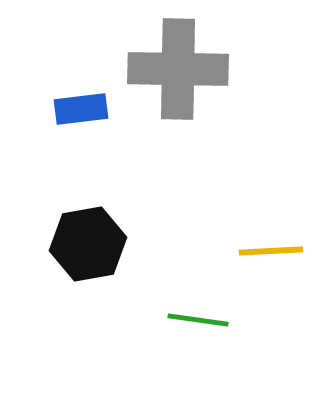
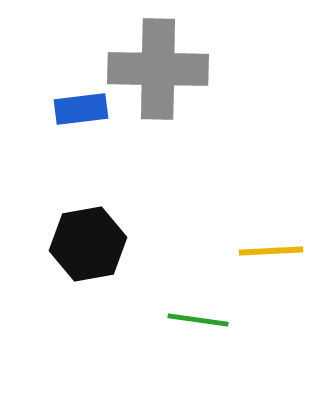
gray cross: moved 20 px left
